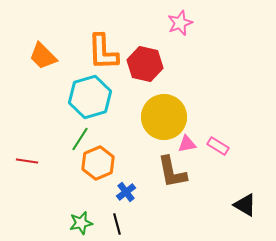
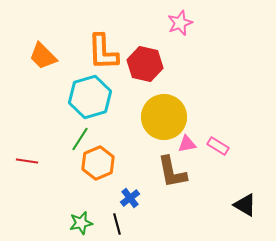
blue cross: moved 4 px right, 6 px down
